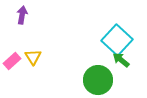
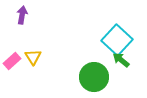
green circle: moved 4 px left, 3 px up
